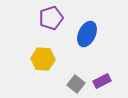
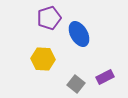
purple pentagon: moved 2 px left
blue ellipse: moved 8 px left; rotated 55 degrees counterclockwise
purple rectangle: moved 3 px right, 4 px up
